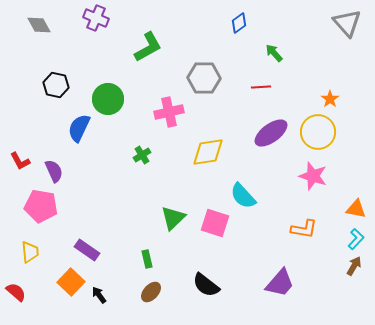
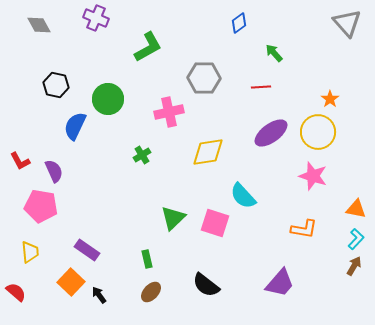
blue semicircle: moved 4 px left, 2 px up
